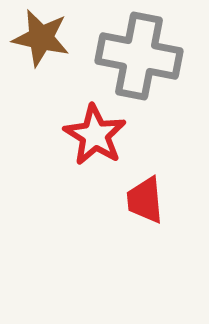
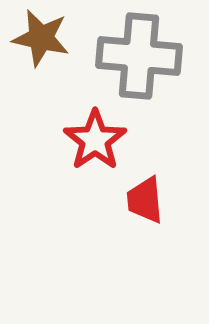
gray cross: rotated 6 degrees counterclockwise
red star: moved 5 px down; rotated 6 degrees clockwise
